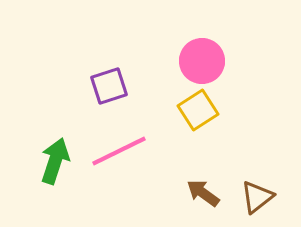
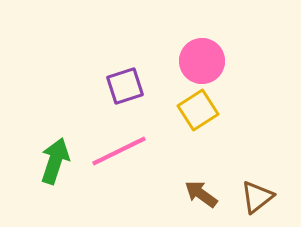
purple square: moved 16 px right
brown arrow: moved 2 px left, 1 px down
